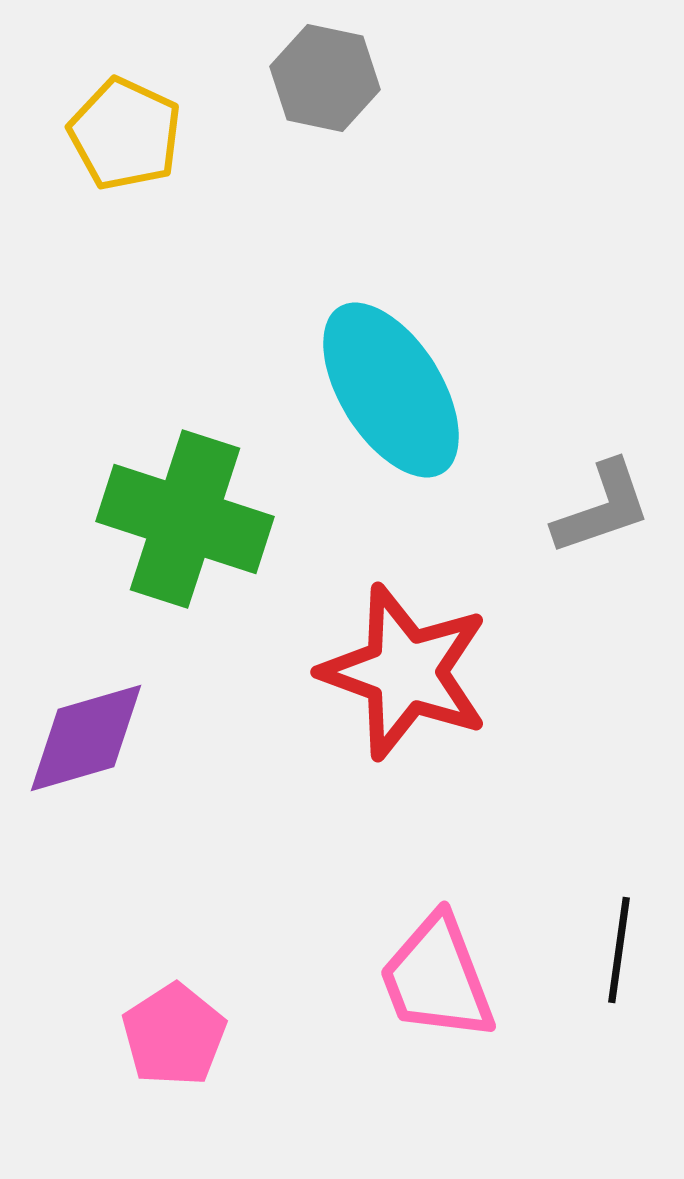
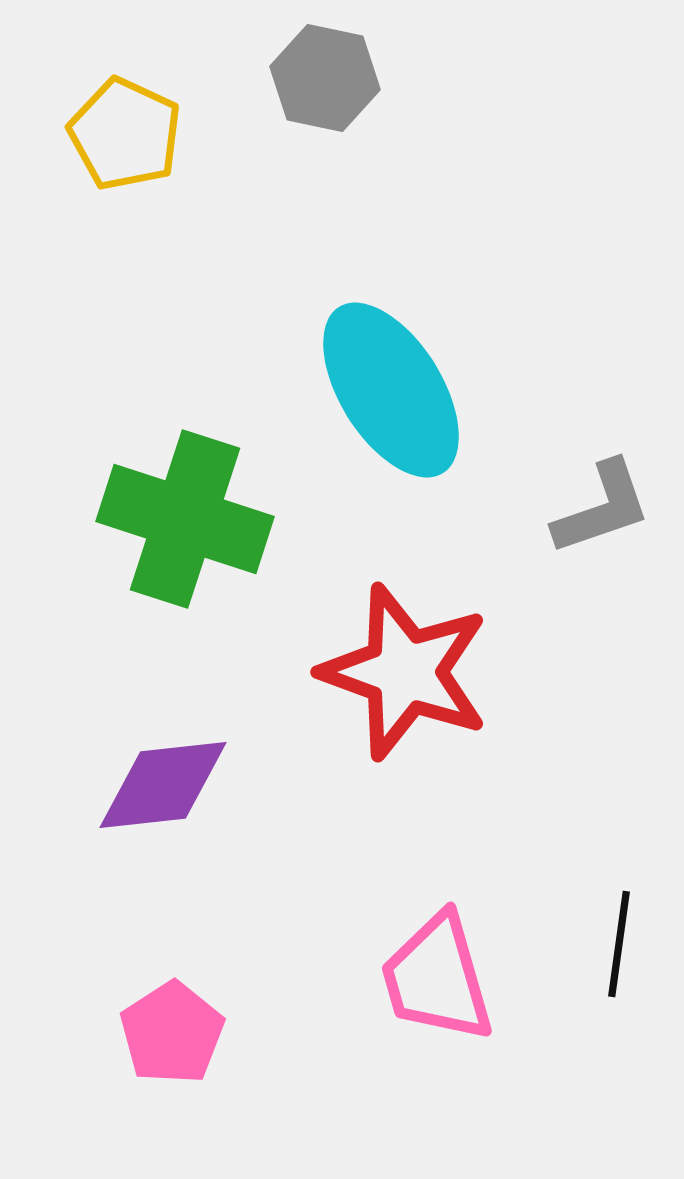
purple diamond: moved 77 px right, 47 px down; rotated 10 degrees clockwise
black line: moved 6 px up
pink trapezoid: rotated 5 degrees clockwise
pink pentagon: moved 2 px left, 2 px up
